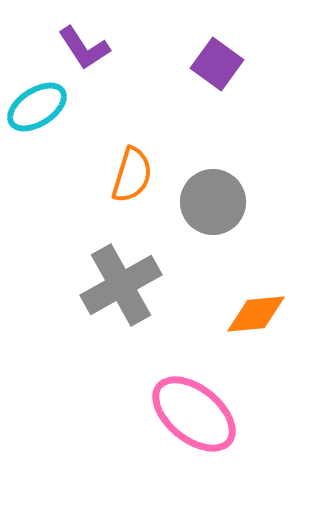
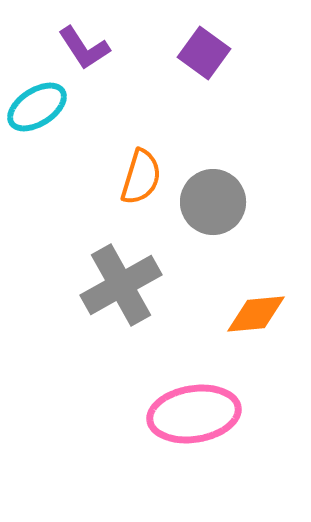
purple square: moved 13 px left, 11 px up
orange semicircle: moved 9 px right, 2 px down
pink ellipse: rotated 48 degrees counterclockwise
